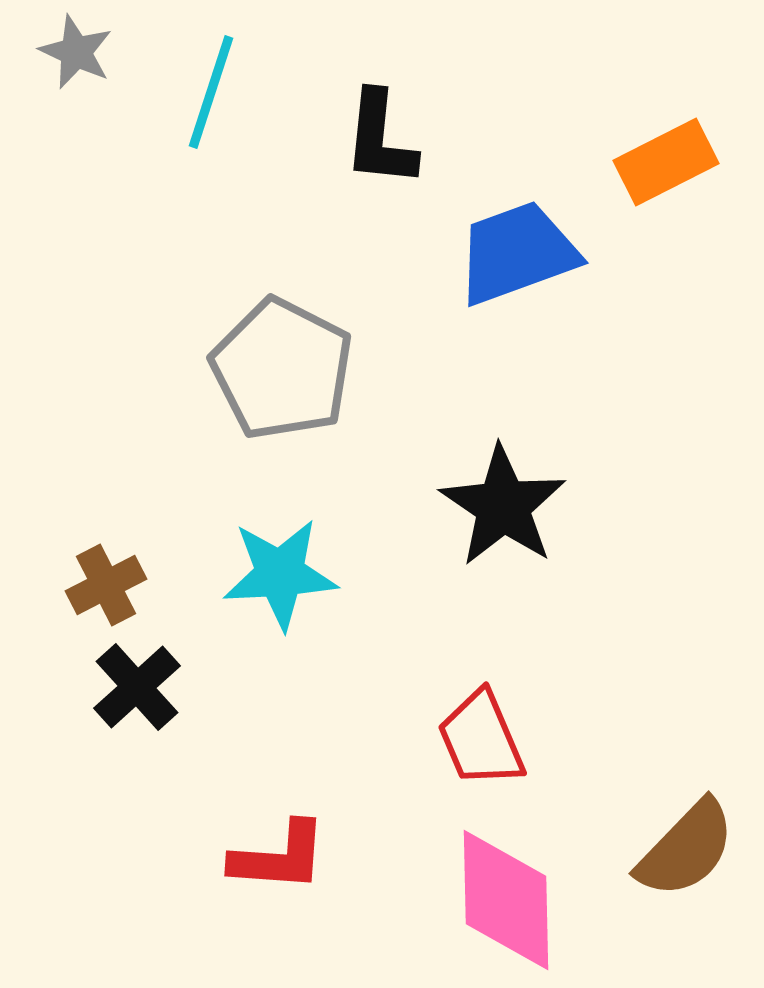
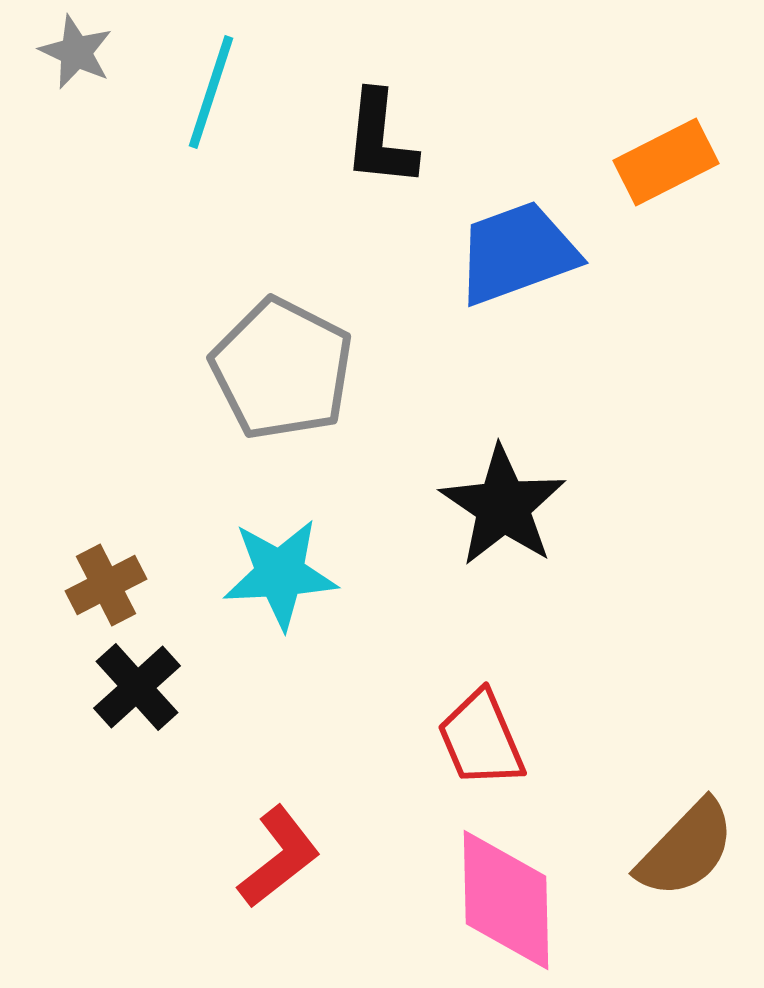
red L-shape: rotated 42 degrees counterclockwise
